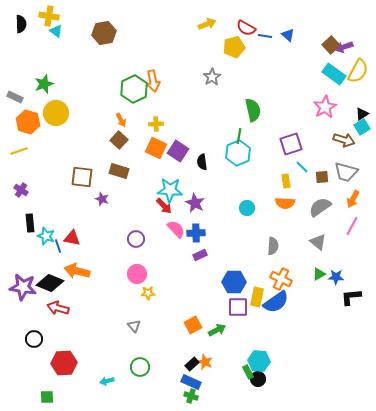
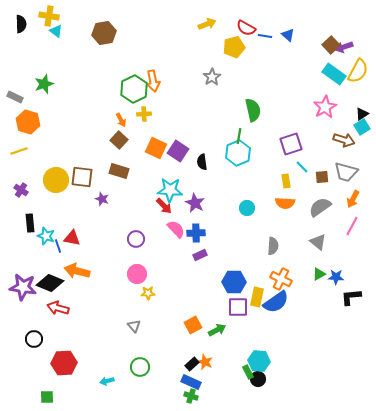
yellow circle at (56, 113): moved 67 px down
yellow cross at (156, 124): moved 12 px left, 10 px up
